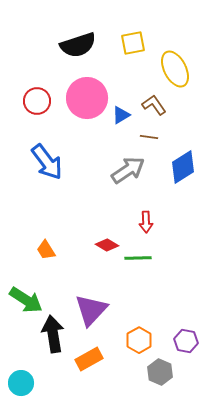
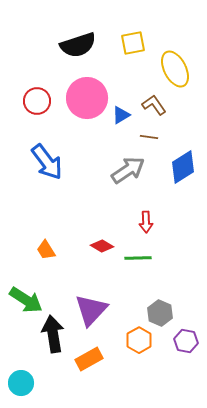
red diamond: moved 5 px left, 1 px down
gray hexagon: moved 59 px up
